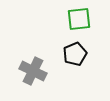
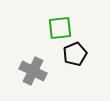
green square: moved 19 px left, 9 px down
